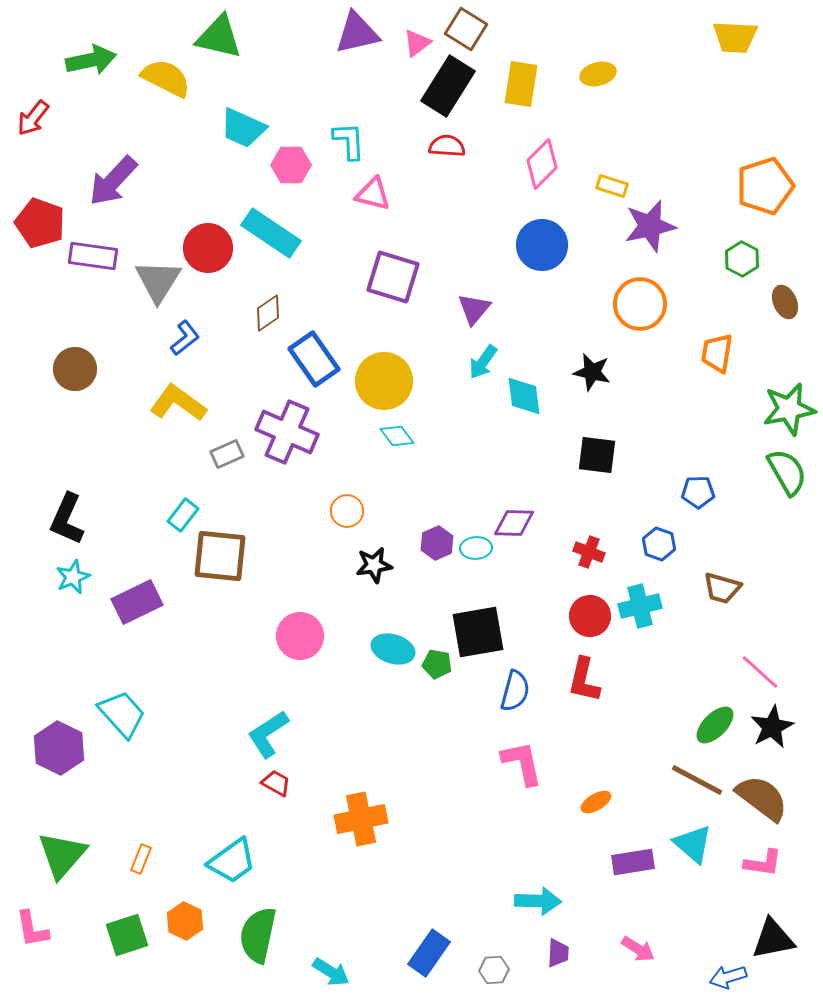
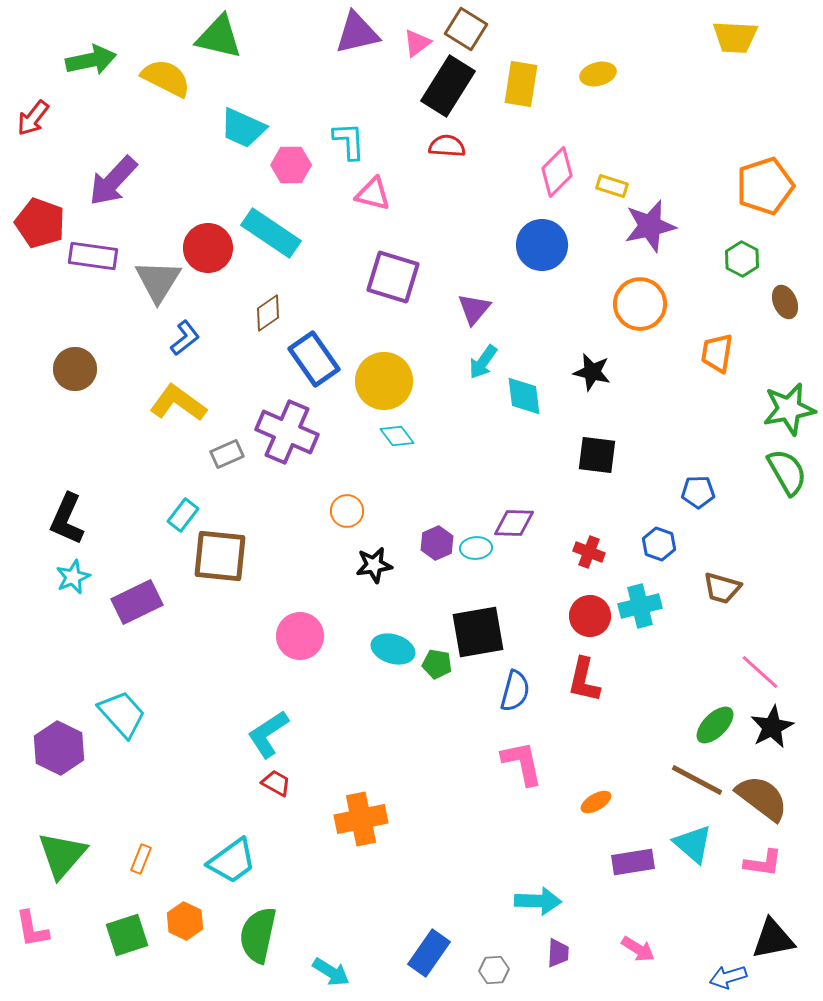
pink diamond at (542, 164): moved 15 px right, 8 px down
